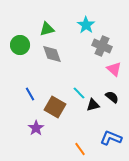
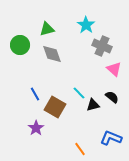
blue line: moved 5 px right
